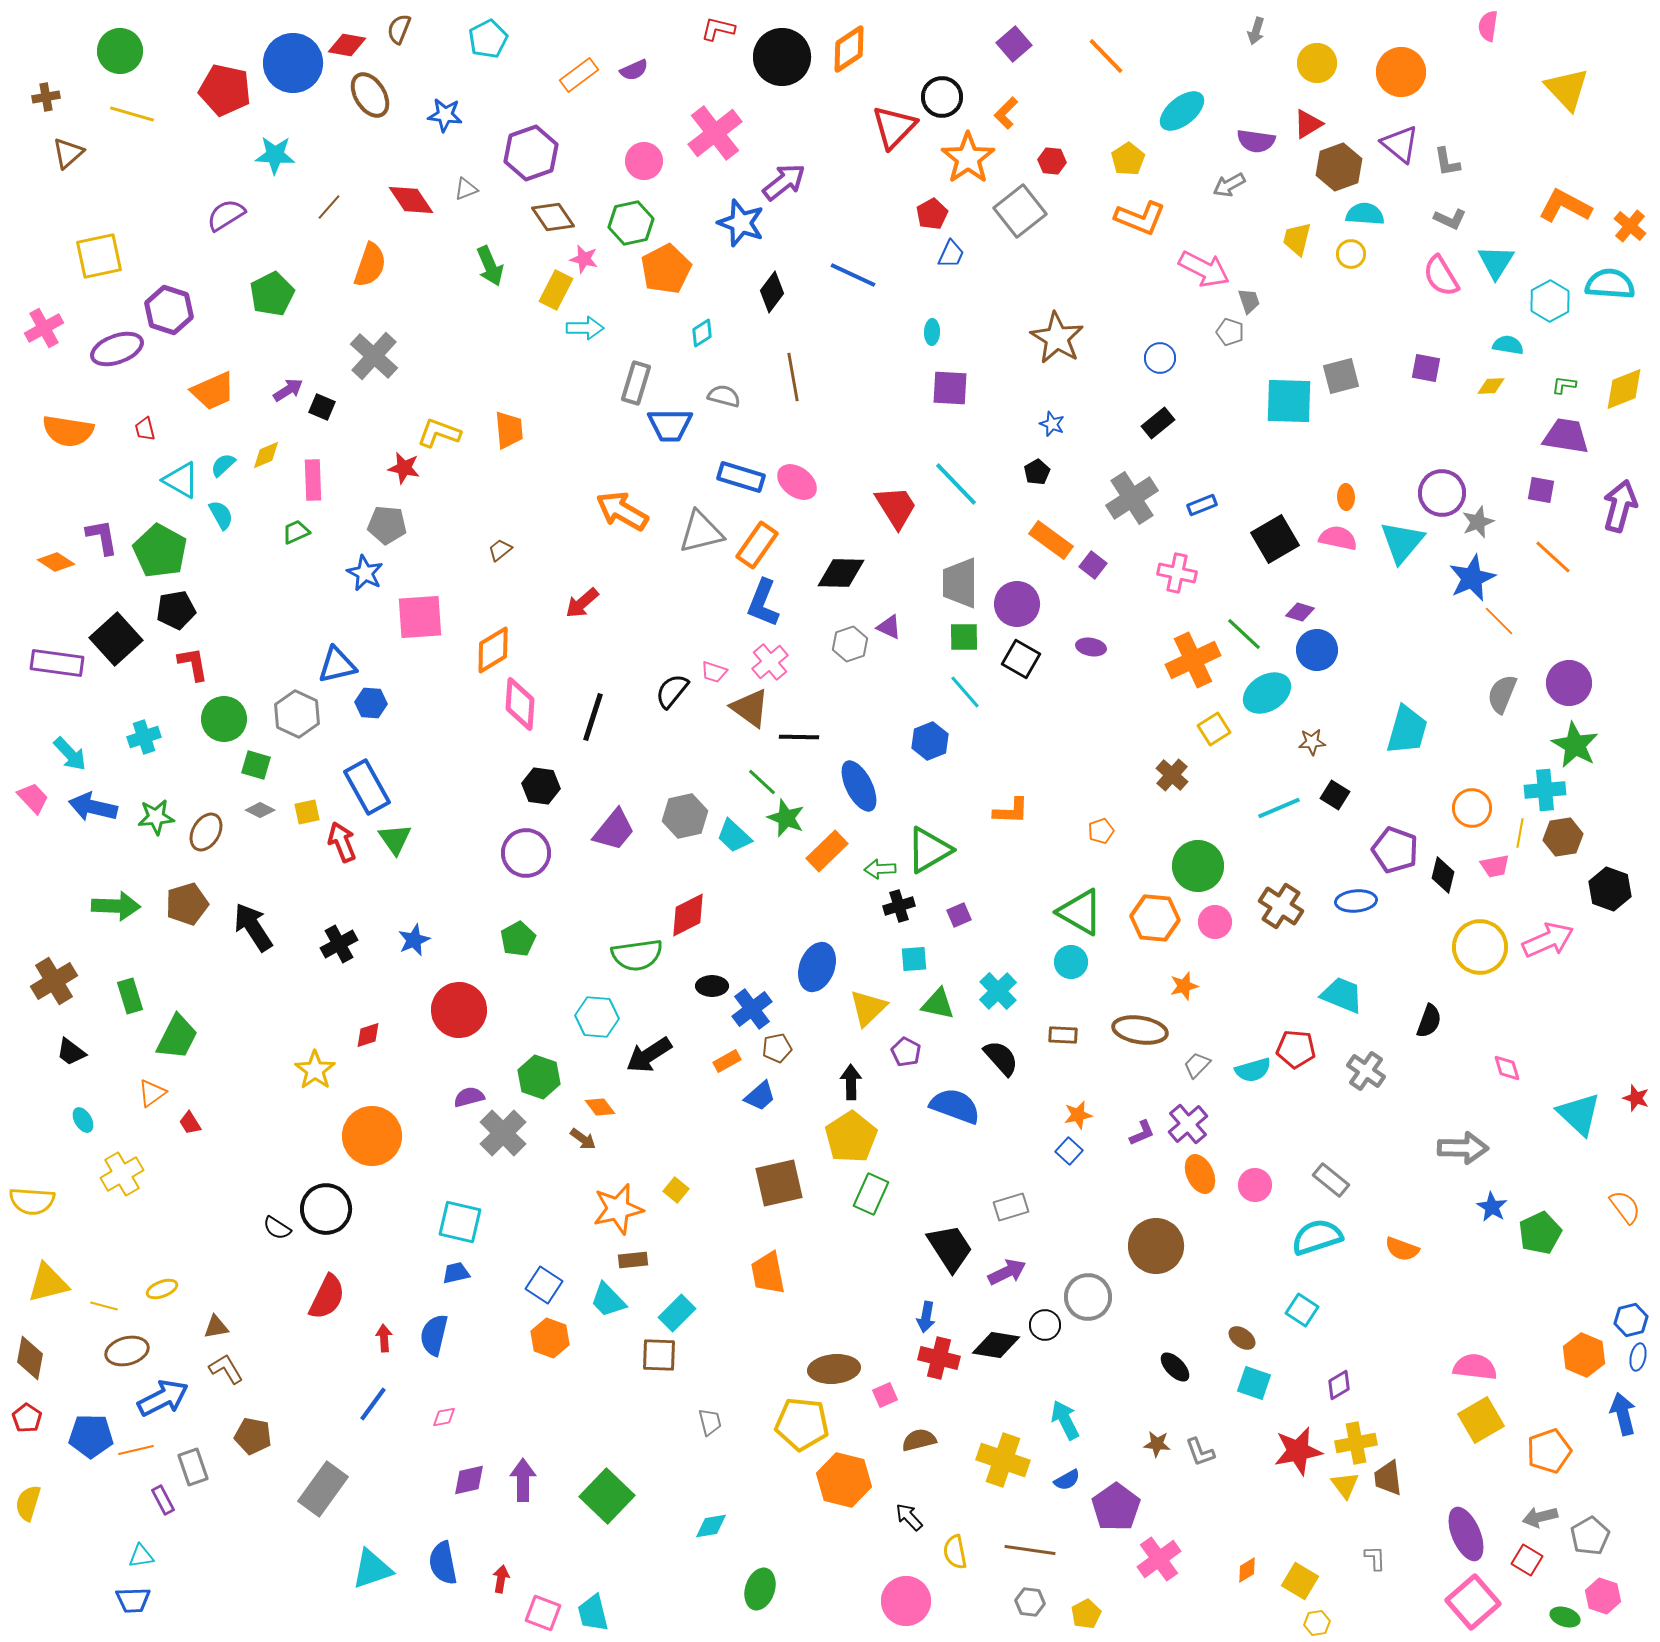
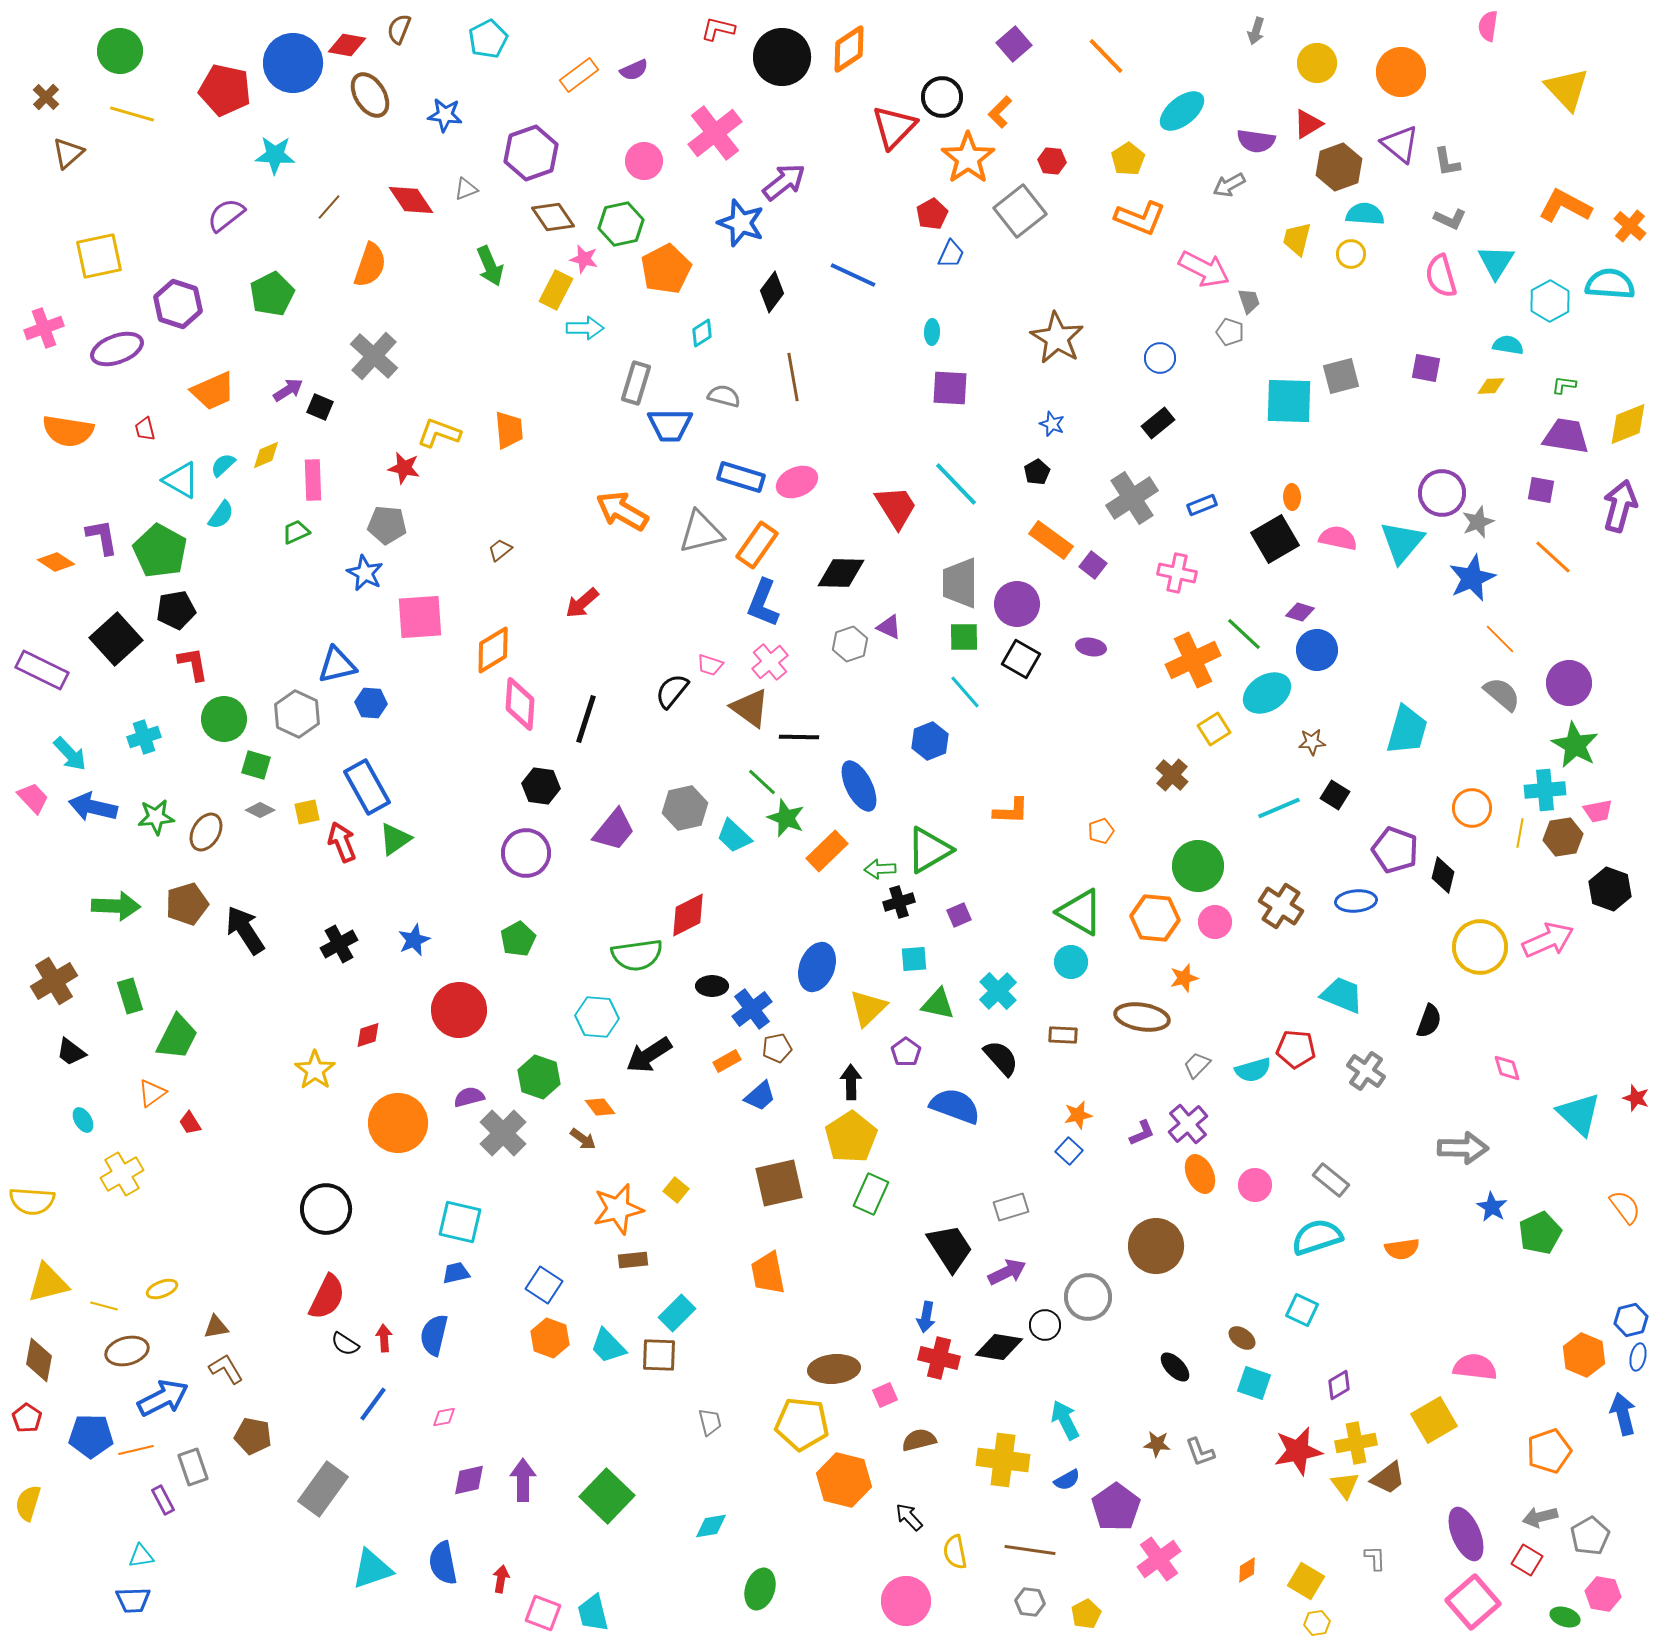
brown cross at (46, 97): rotated 36 degrees counterclockwise
orange L-shape at (1006, 113): moved 6 px left, 1 px up
purple semicircle at (226, 215): rotated 6 degrees counterclockwise
green hexagon at (631, 223): moved 10 px left, 1 px down
pink semicircle at (1441, 276): rotated 15 degrees clockwise
purple hexagon at (169, 310): moved 9 px right, 6 px up
pink cross at (44, 328): rotated 9 degrees clockwise
yellow diamond at (1624, 389): moved 4 px right, 35 px down
black square at (322, 407): moved 2 px left
pink ellipse at (797, 482): rotated 60 degrees counterclockwise
orange ellipse at (1346, 497): moved 54 px left
cyan semicircle at (221, 515): rotated 64 degrees clockwise
orange line at (1499, 621): moved 1 px right, 18 px down
purple rectangle at (57, 663): moved 15 px left, 7 px down; rotated 18 degrees clockwise
pink trapezoid at (714, 672): moved 4 px left, 7 px up
gray semicircle at (1502, 694): rotated 108 degrees clockwise
black line at (593, 717): moved 7 px left, 2 px down
gray hexagon at (685, 816): moved 8 px up
green triangle at (395, 839): rotated 30 degrees clockwise
pink trapezoid at (1495, 866): moved 103 px right, 55 px up
black cross at (899, 906): moved 4 px up
black arrow at (253, 927): moved 8 px left, 3 px down
orange star at (1184, 986): moved 8 px up
brown ellipse at (1140, 1030): moved 2 px right, 13 px up
purple pentagon at (906, 1052): rotated 8 degrees clockwise
orange circle at (372, 1136): moved 26 px right, 13 px up
black semicircle at (277, 1228): moved 68 px right, 116 px down
orange semicircle at (1402, 1249): rotated 28 degrees counterclockwise
cyan trapezoid at (608, 1300): moved 46 px down
cyan square at (1302, 1310): rotated 8 degrees counterclockwise
black diamond at (996, 1345): moved 3 px right, 2 px down
brown diamond at (30, 1358): moved 9 px right, 2 px down
yellow square at (1481, 1420): moved 47 px left
yellow cross at (1003, 1460): rotated 12 degrees counterclockwise
brown trapezoid at (1388, 1478): rotated 120 degrees counterclockwise
yellow square at (1300, 1581): moved 6 px right
pink hexagon at (1603, 1596): moved 2 px up; rotated 8 degrees counterclockwise
